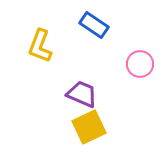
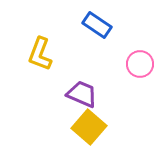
blue rectangle: moved 3 px right
yellow L-shape: moved 8 px down
yellow square: rotated 24 degrees counterclockwise
